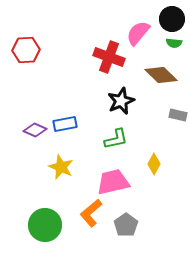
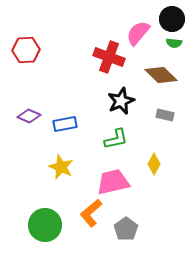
gray rectangle: moved 13 px left
purple diamond: moved 6 px left, 14 px up
gray pentagon: moved 4 px down
